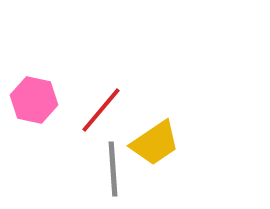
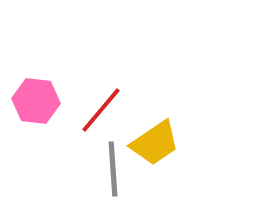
pink hexagon: moved 2 px right, 1 px down; rotated 6 degrees counterclockwise
